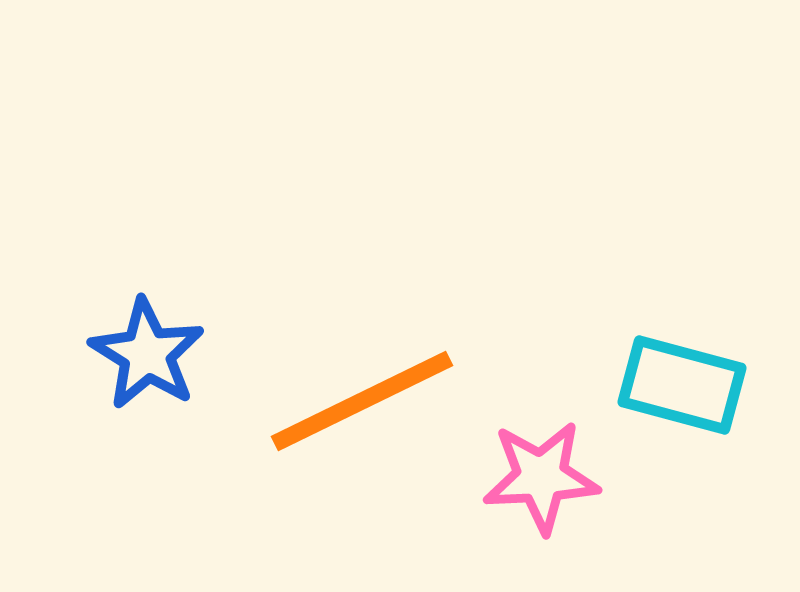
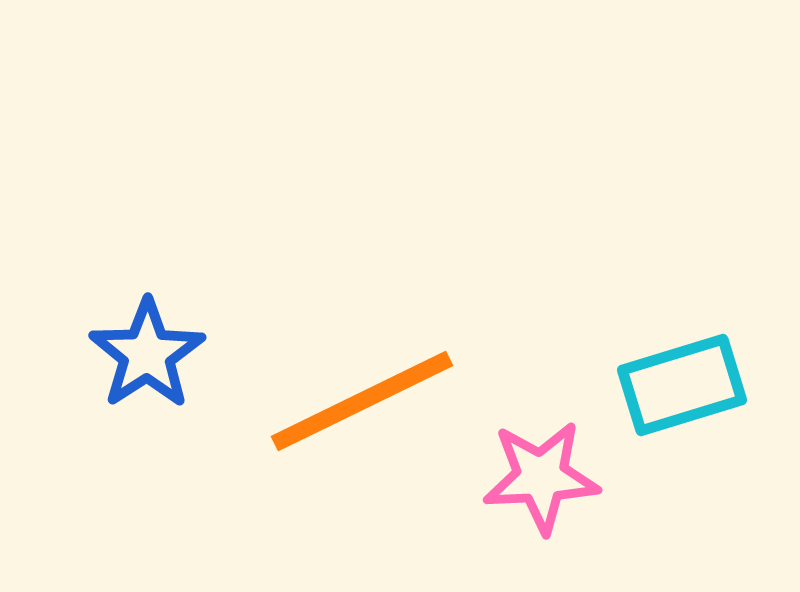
blue star: rotated 7 degrees clockwise
cyan rectangle: rotated 32 degrees counterclockwise
